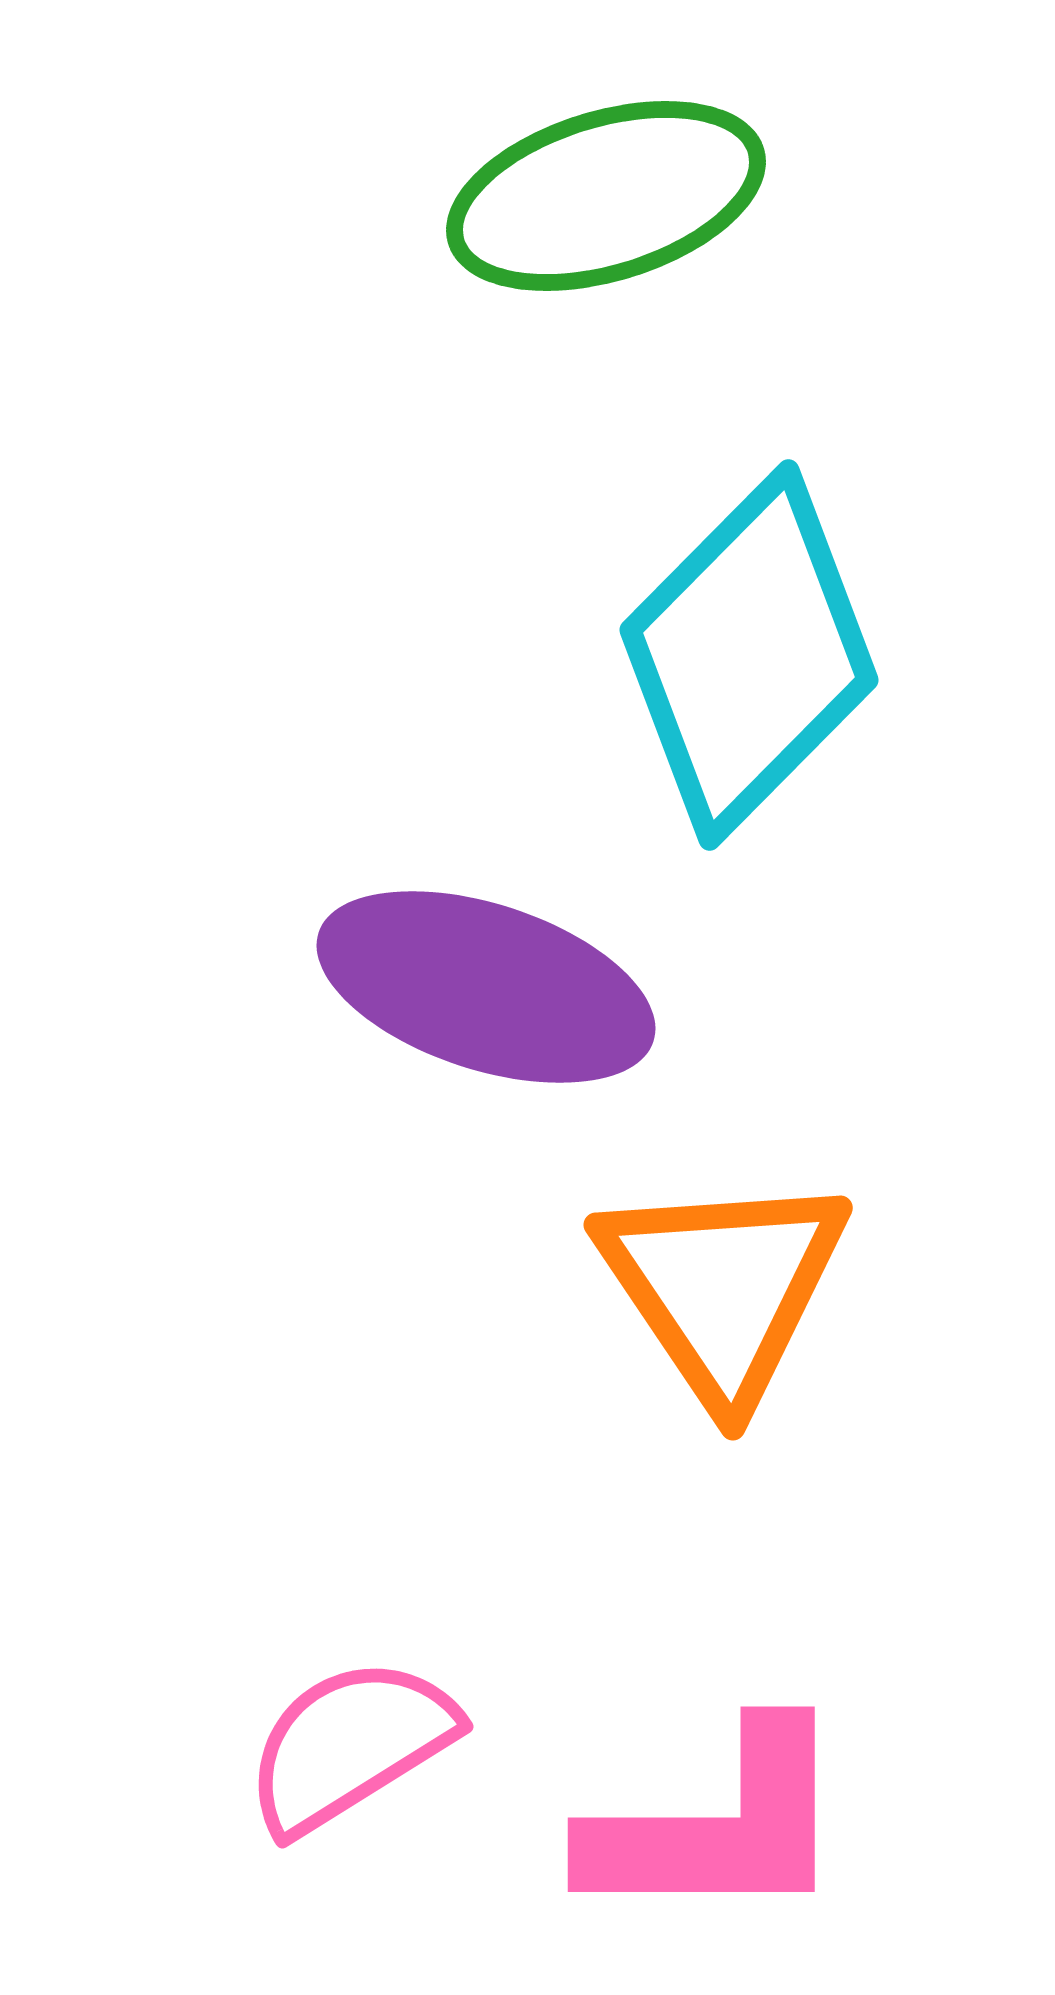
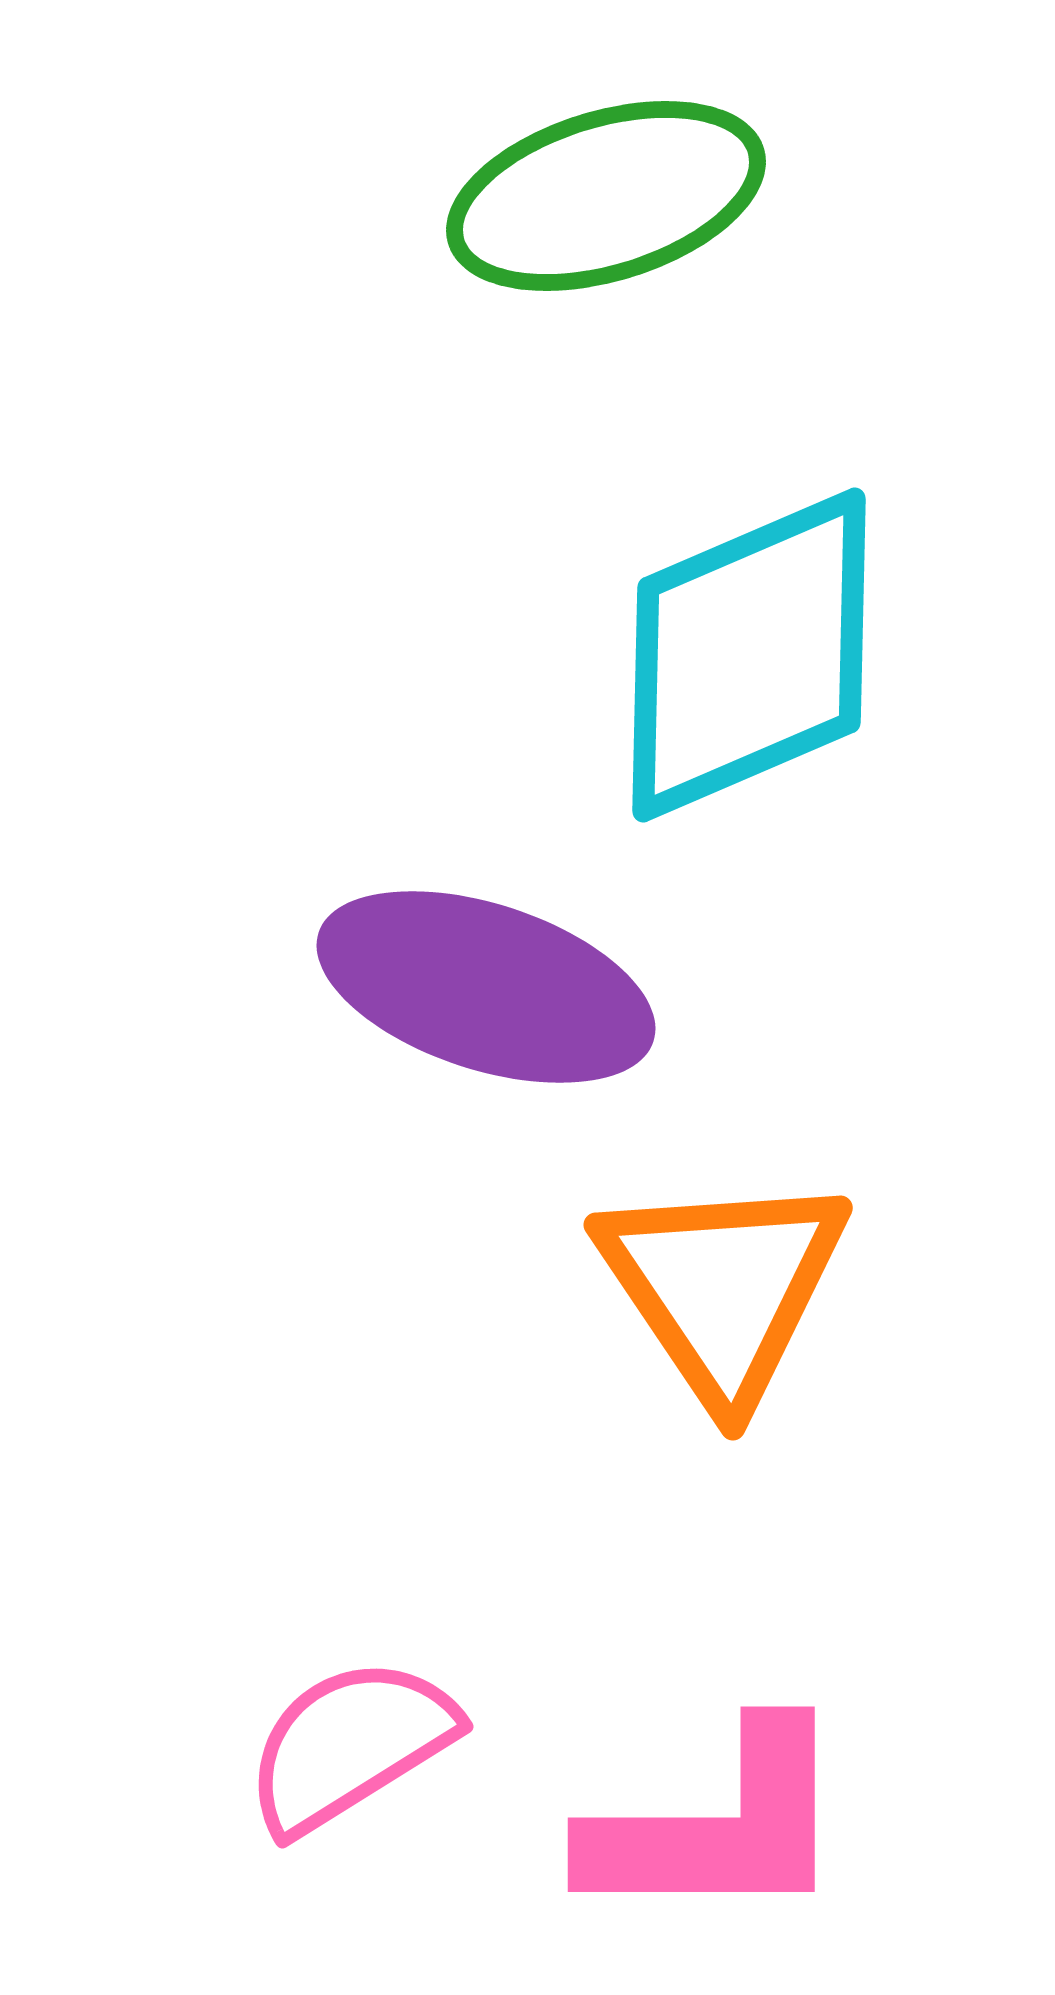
cyan diamond: rotated 22 degrees clockwise
